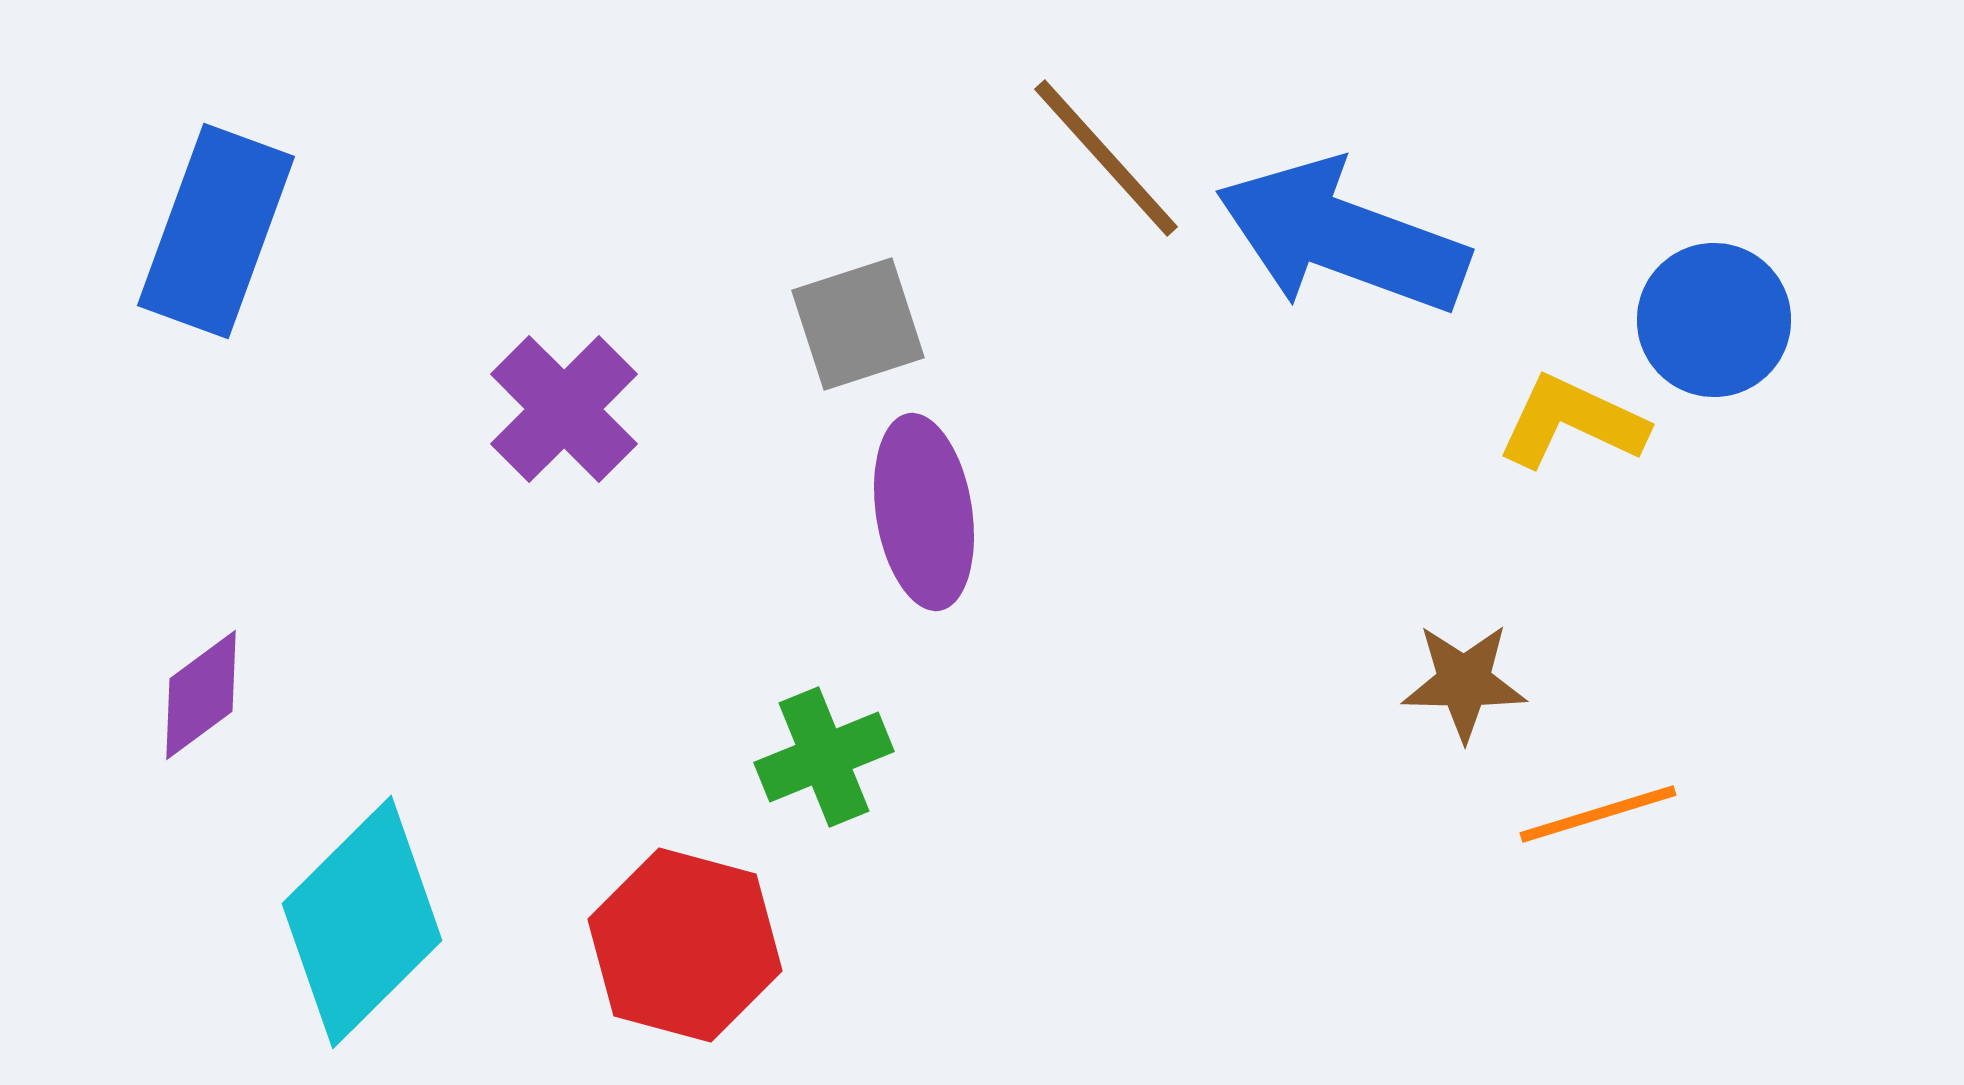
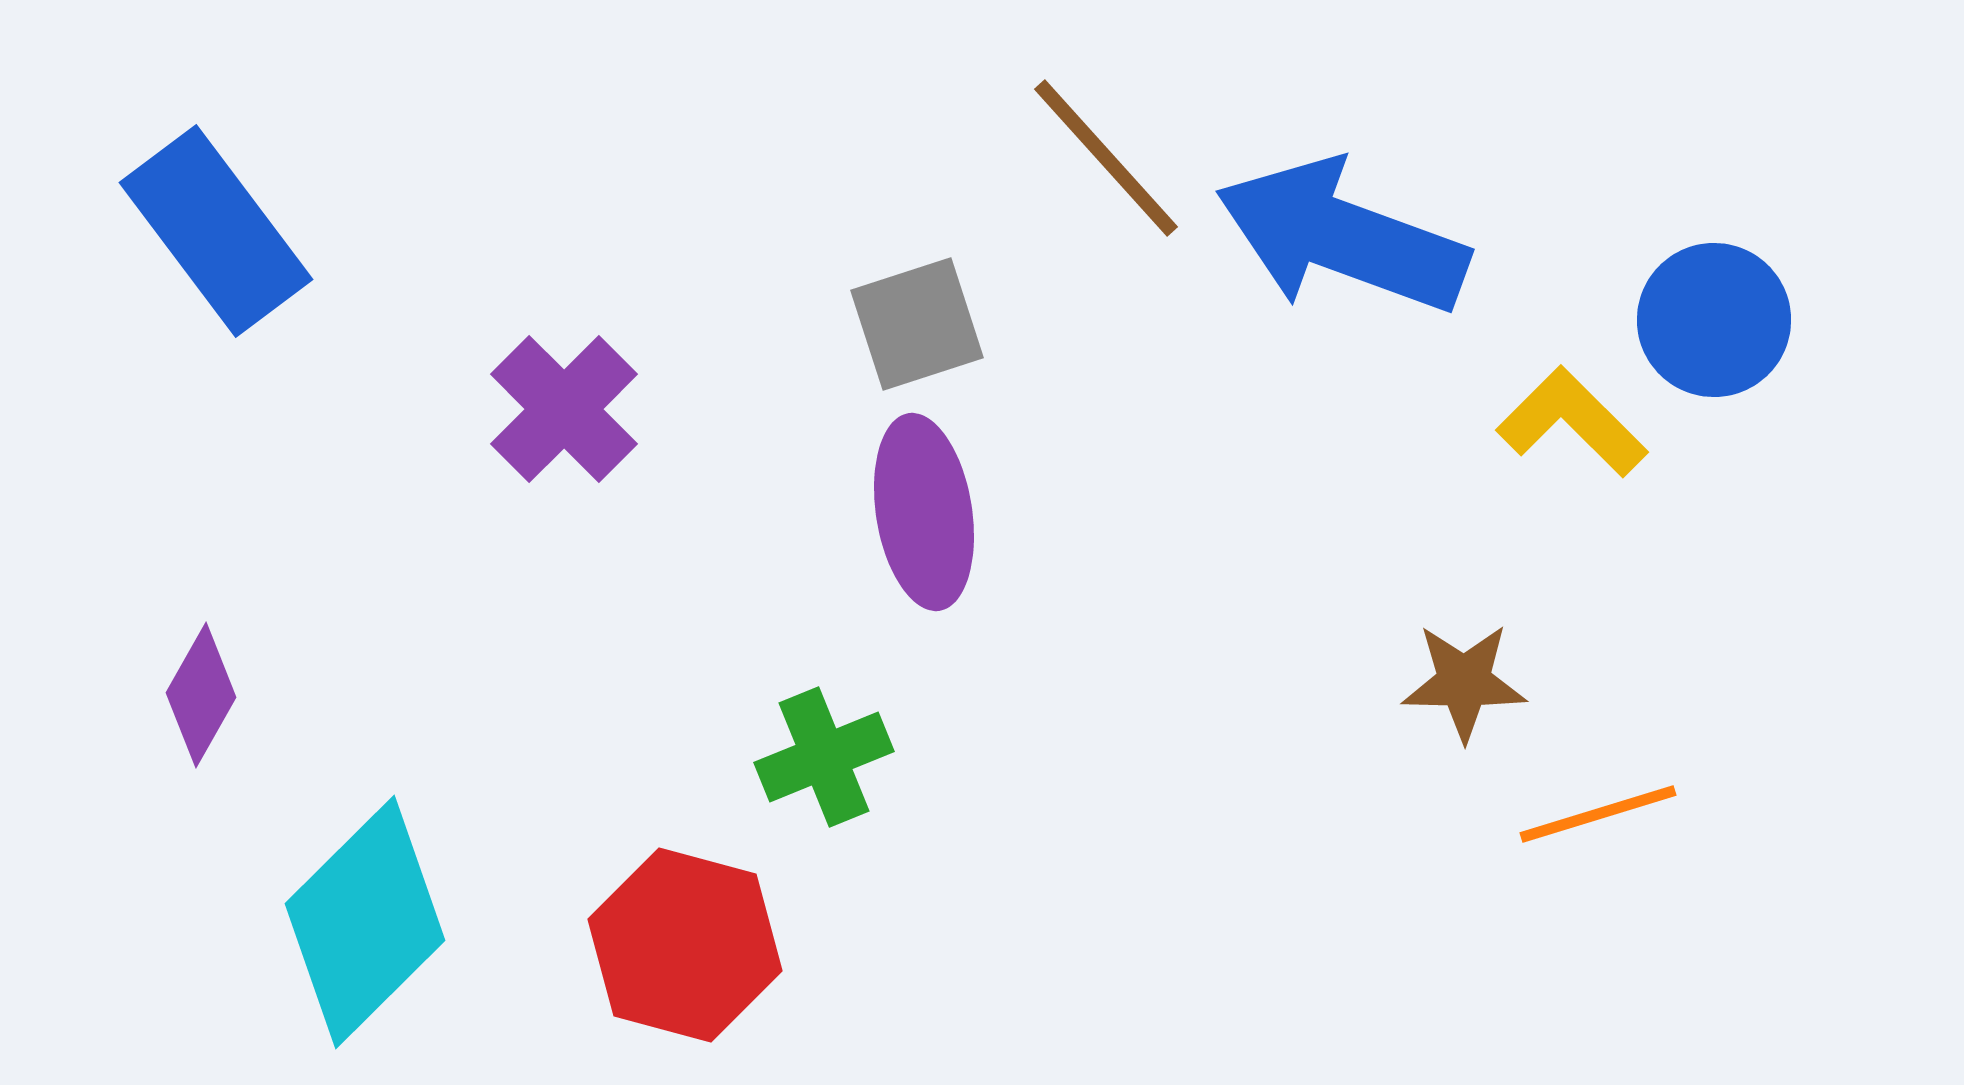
blue rectangle: rotated 57 degrees counterclockwise
gray square: moved 59 px right
yellow L-shape: rotated 20 degrees clockwise
purple diamond: rotated 24 degrees counterclockwise
cyan diamond: moved 3 px right
